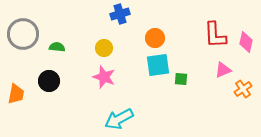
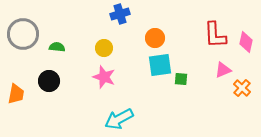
cyan square: moved 2 px right
orange cross: moved 1 px left, 1 px up; rotated 12 degrees counterclockwise
